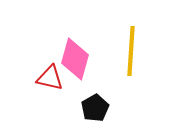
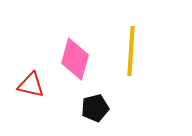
red triangle: moved 19 px left, 7 px down
black pentagon: rotated 16 degrees clockwise
